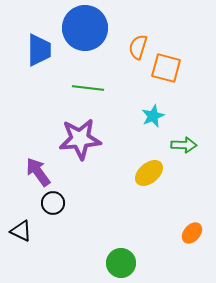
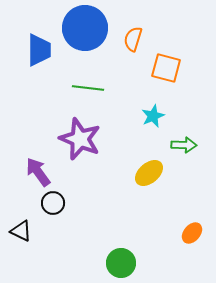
orange semicircle: moved 5 px left, 8 px up
purple star: rotated 27 degrees clockwise
